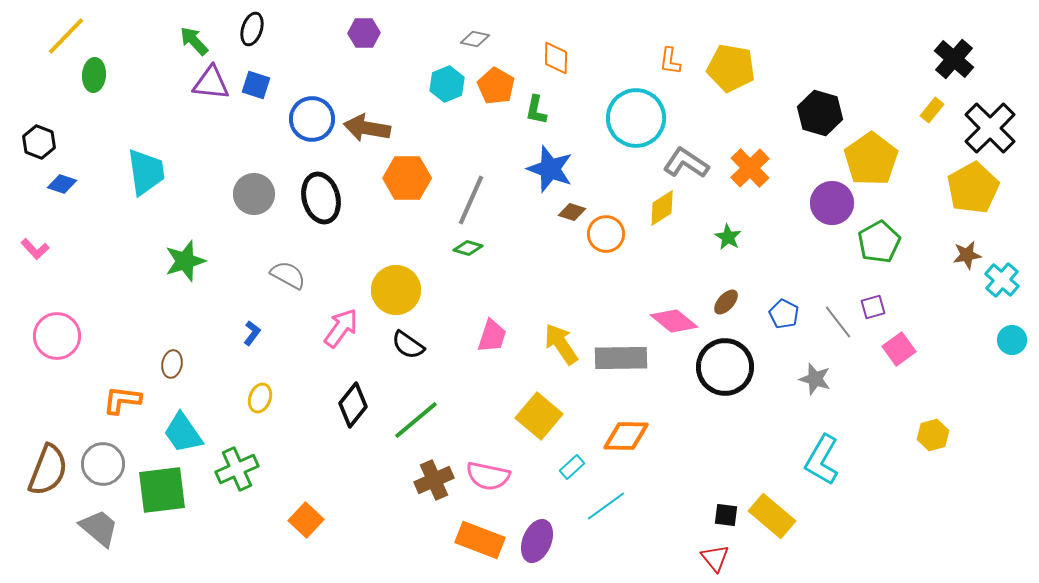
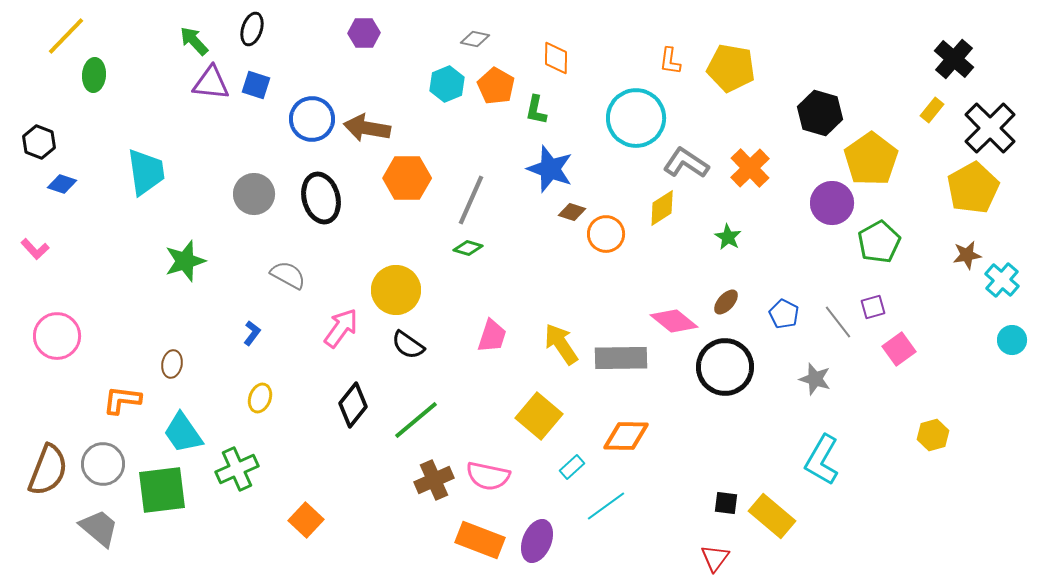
black square at (726, 515): moved 12 px up
red triangle at (715, 558): rotated 16 degrees clockwise
